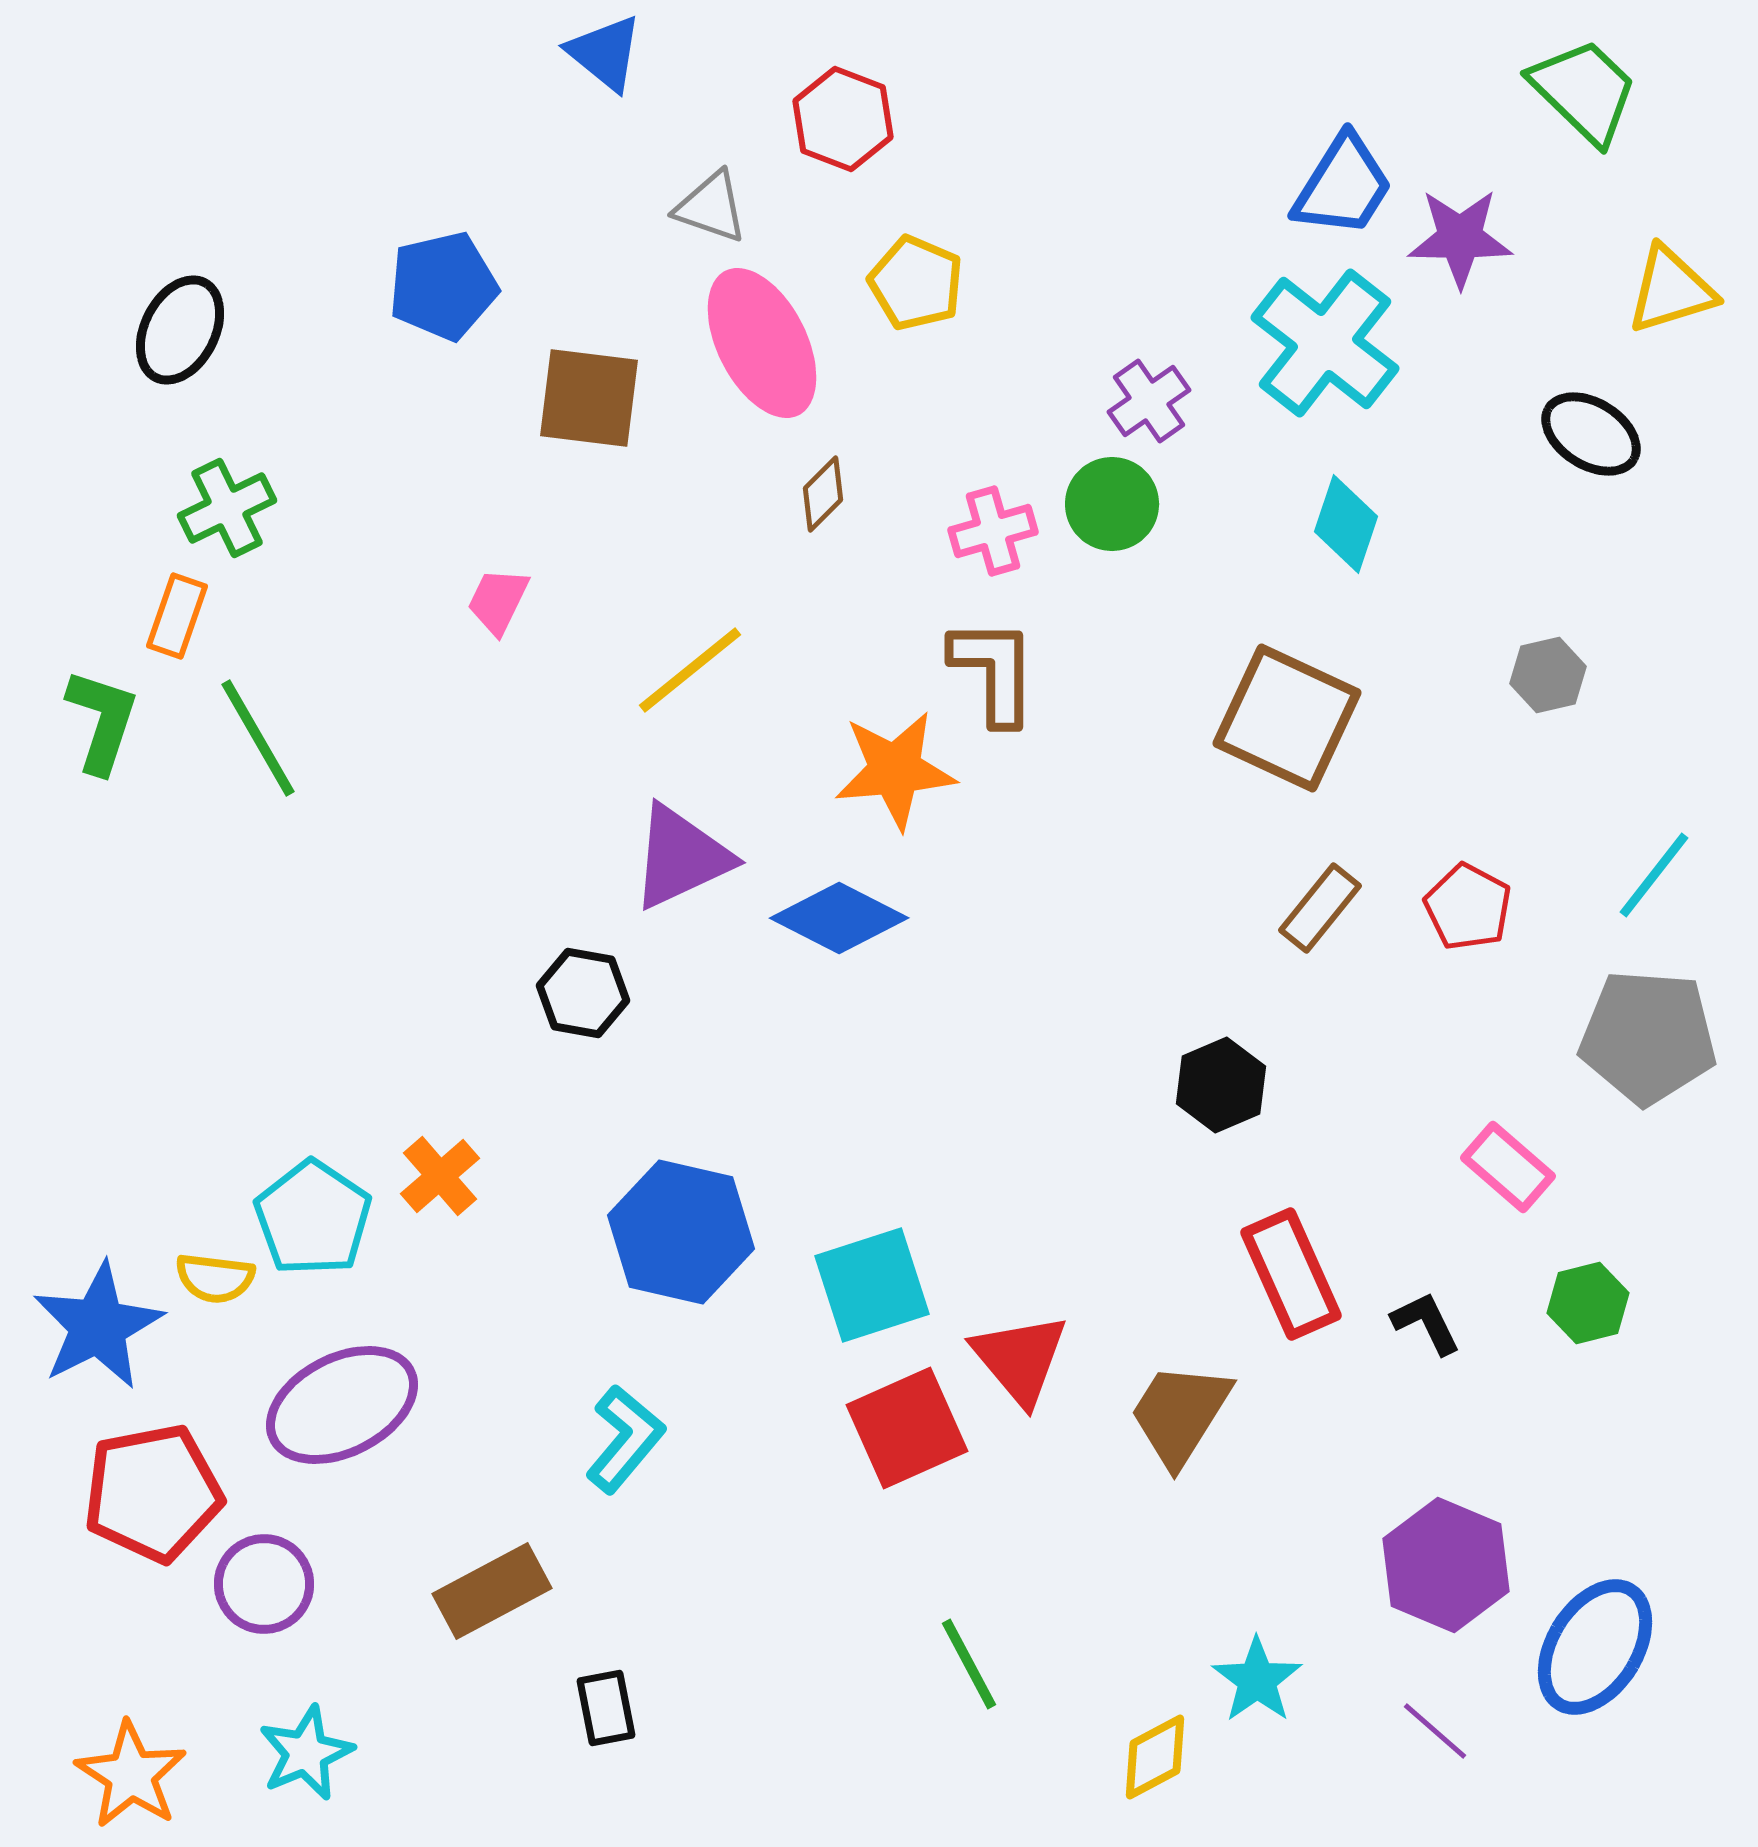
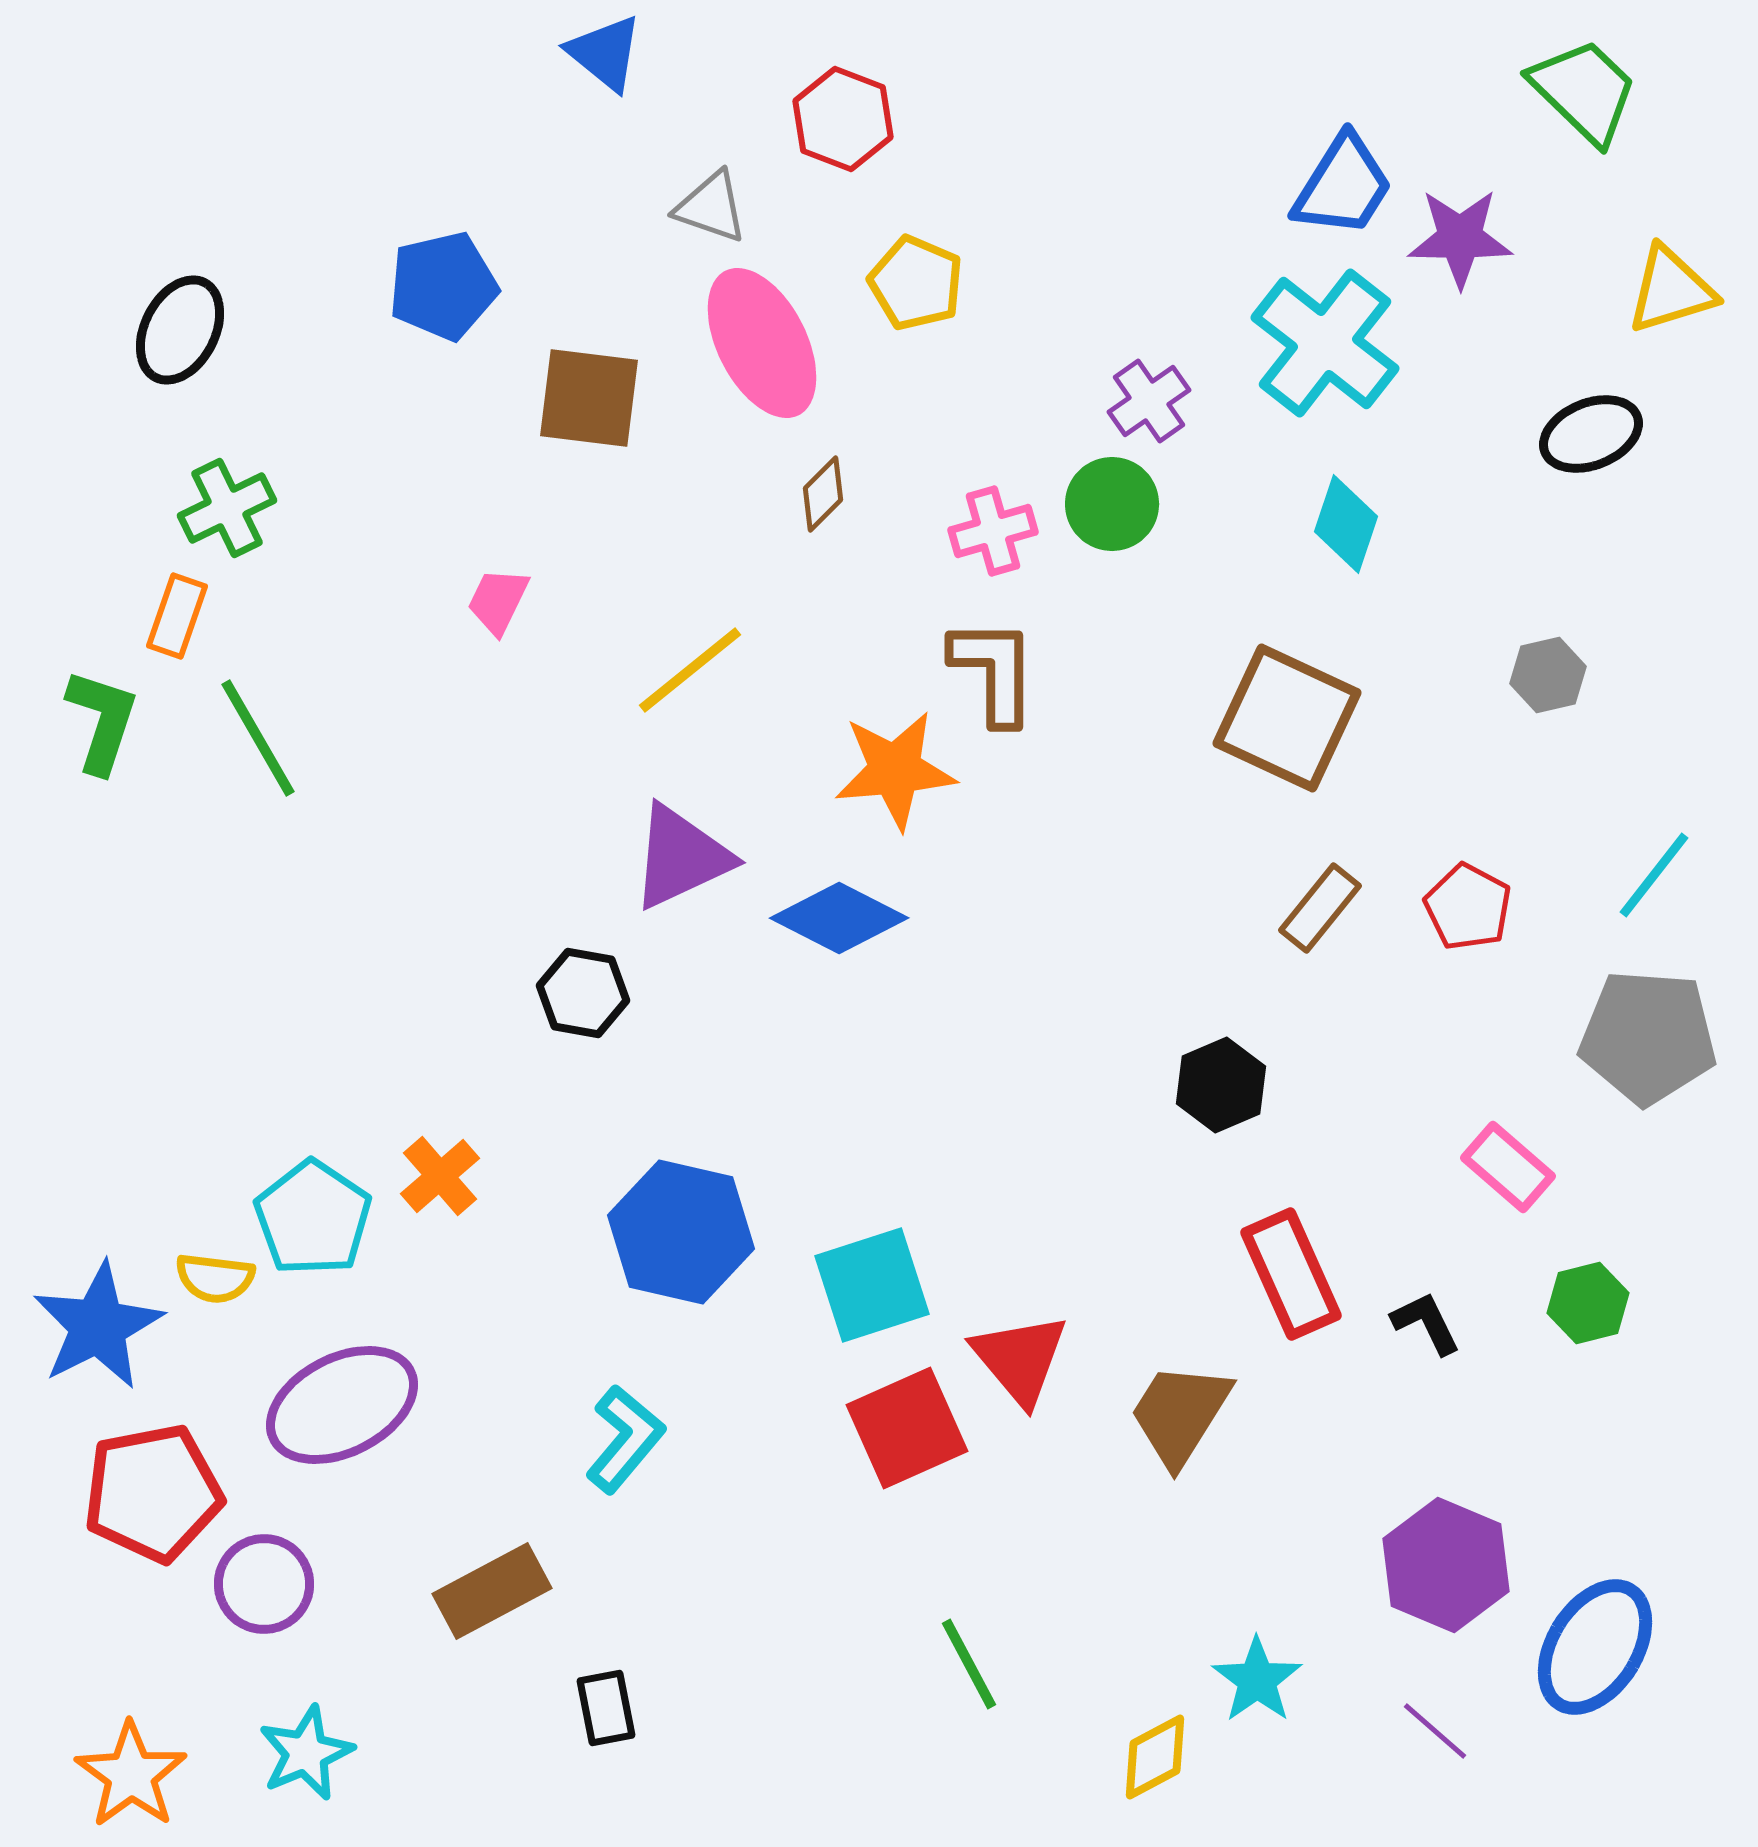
black ellipse at (1591, 434): rotated 54 degrees counterclockwise
orange star at (131, 1775): rotated 3 degrees clockwise
